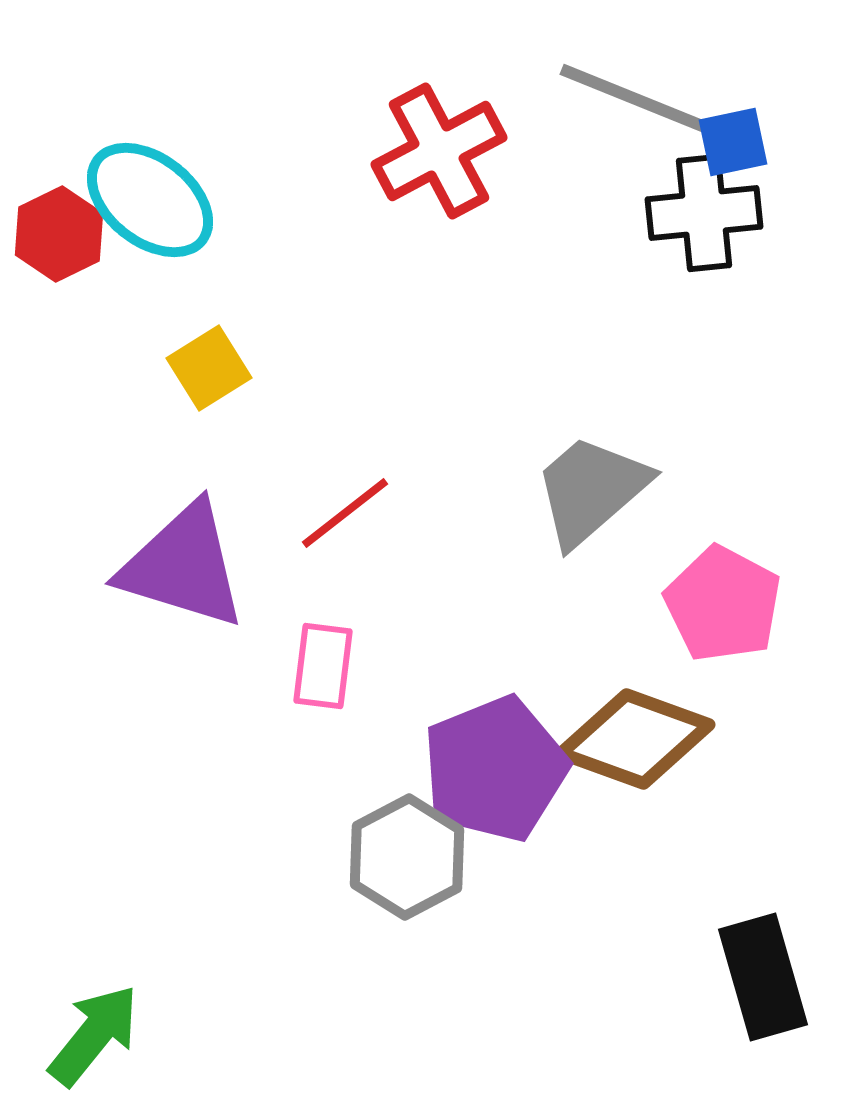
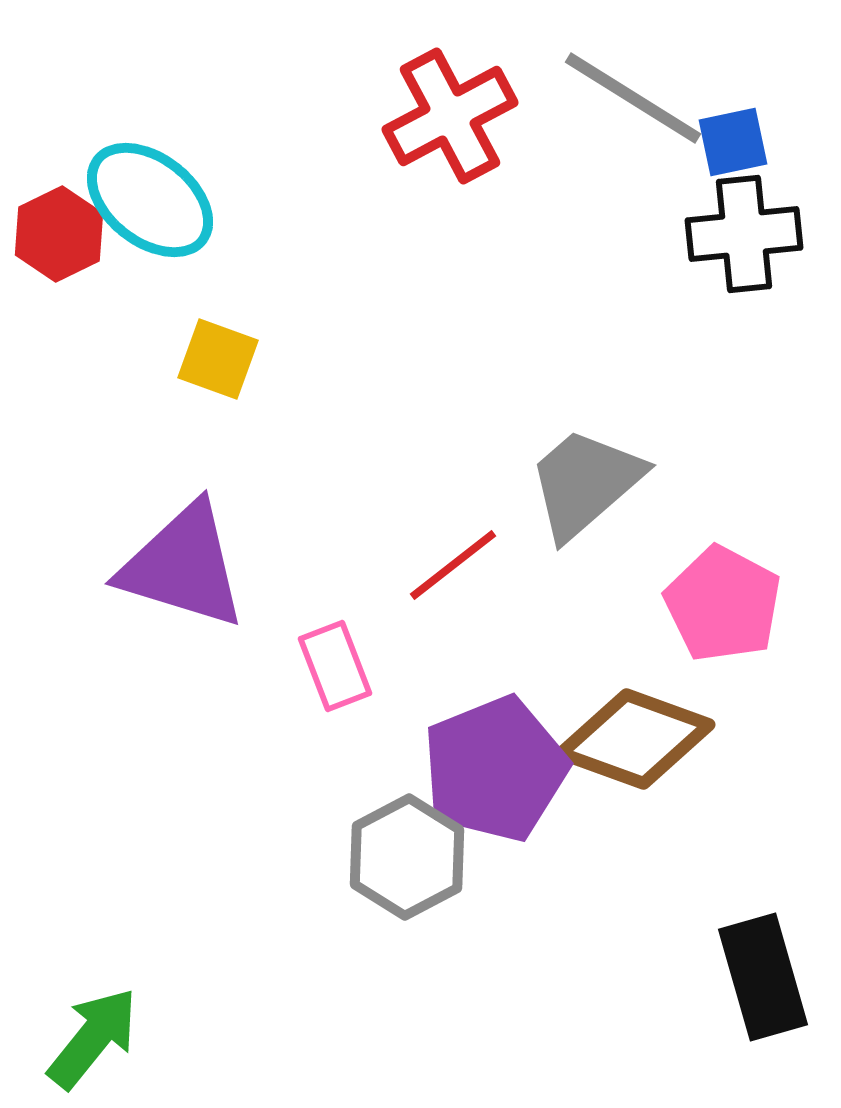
gray line: rotated 10 degrees clockwise
red cross: moved 11 px right, 35 px up
black cross: moved 40 px right, 21 px down
yellow square: moved 9 px right, 9 px up; rotated 38 degrees counterclockwise
gray trapezoid: moved 6 px left, 7 px up
red line: moved 108 px right, 52 px down
pink rectangle: moved 12 px right; rotated 28 degrees counterclockwise
green arrow: moved 1 px left, 3 px down
